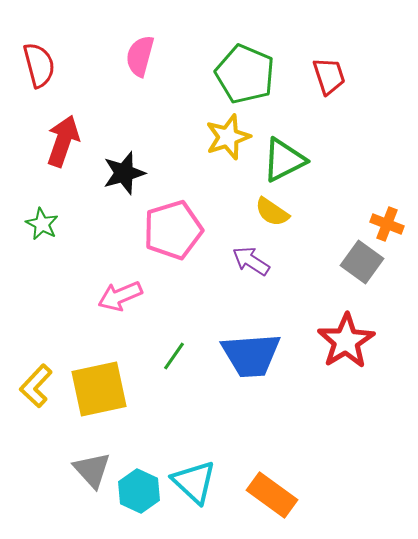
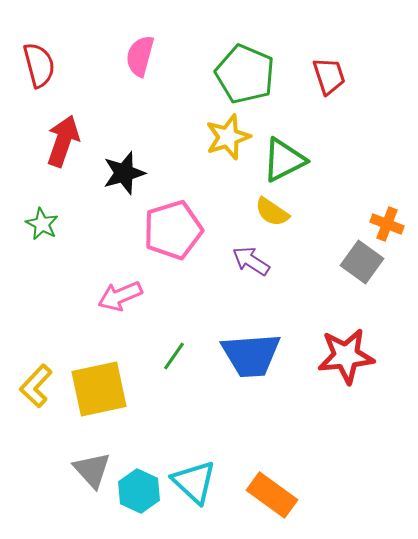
red star: moved 15 px down; rotated 26 degrees clockwise
